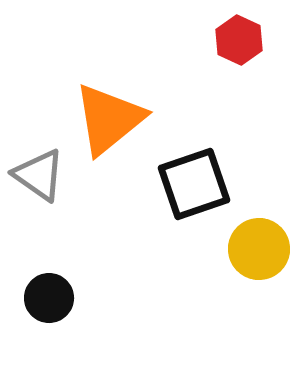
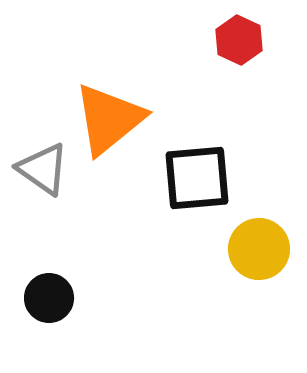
gray triangle: moved 4 px right, 6 px up
black square: moved 3 px right, 6 px up; rotated 14 degrees clockwise
